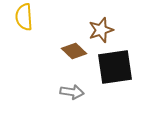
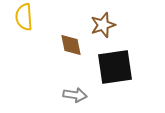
brown star: moved 2 px right, 5 px up
brown diamond: moved 3 px left, 6 px up; rotated 35 degrees clockwise
gray arrow: moved 3 px right, 3 px down
